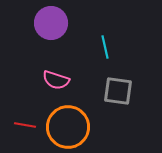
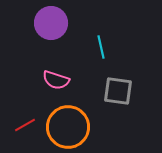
cyan line: moved 4 px left
red line: rotated 40 degrees counterclockwise
